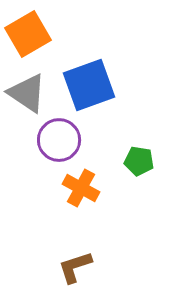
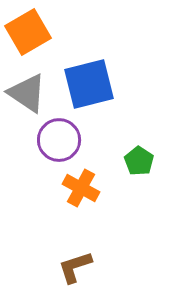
orange square: moved 2 px up
blue square: moved 1 px up; rotated 6 degrees clockwise
green pentagon: rotated 24 degrees clockwise
